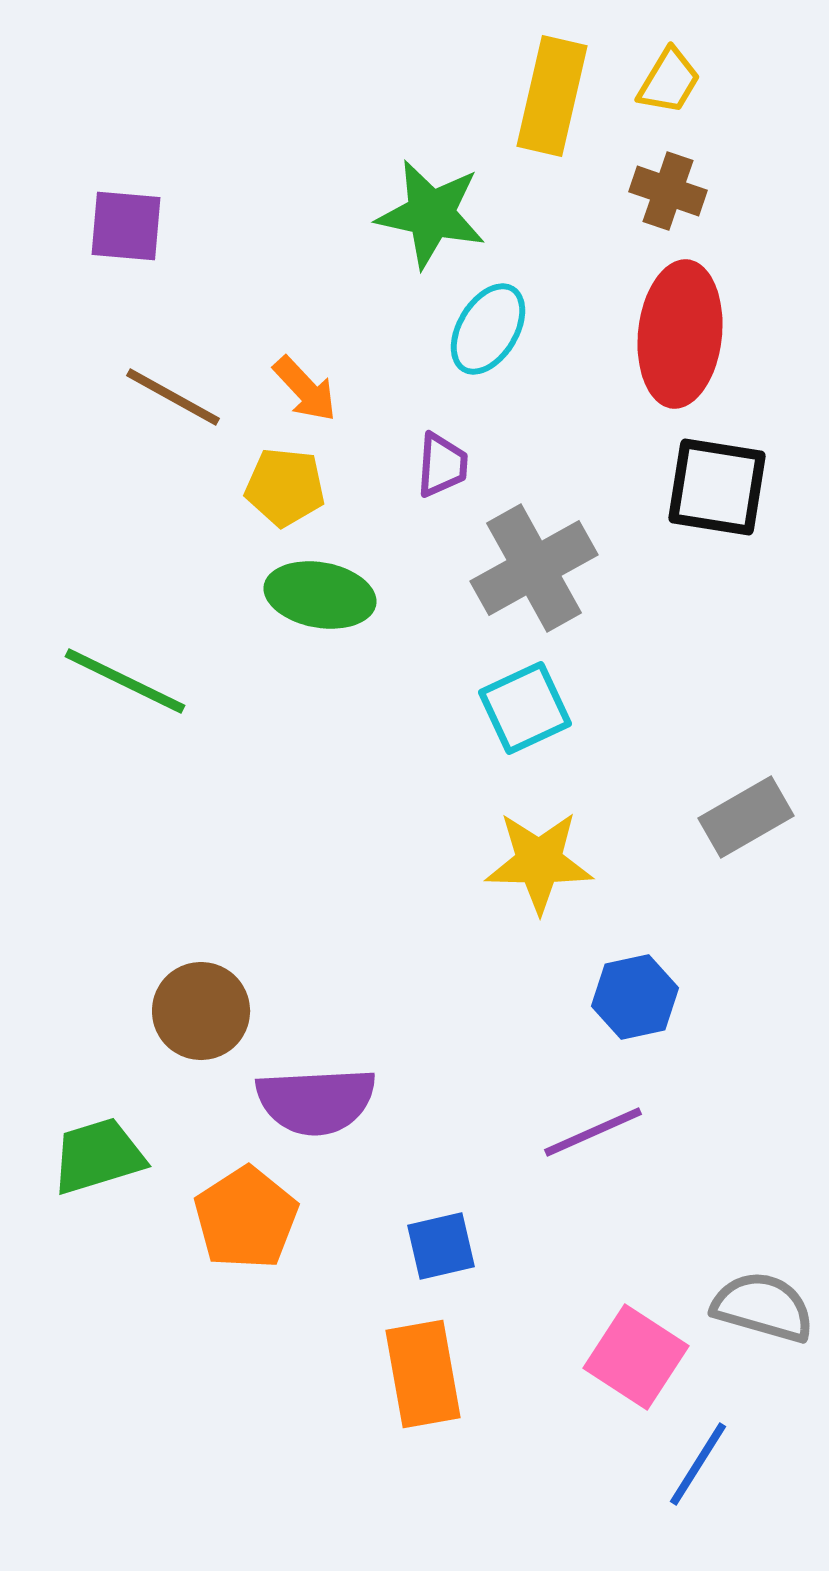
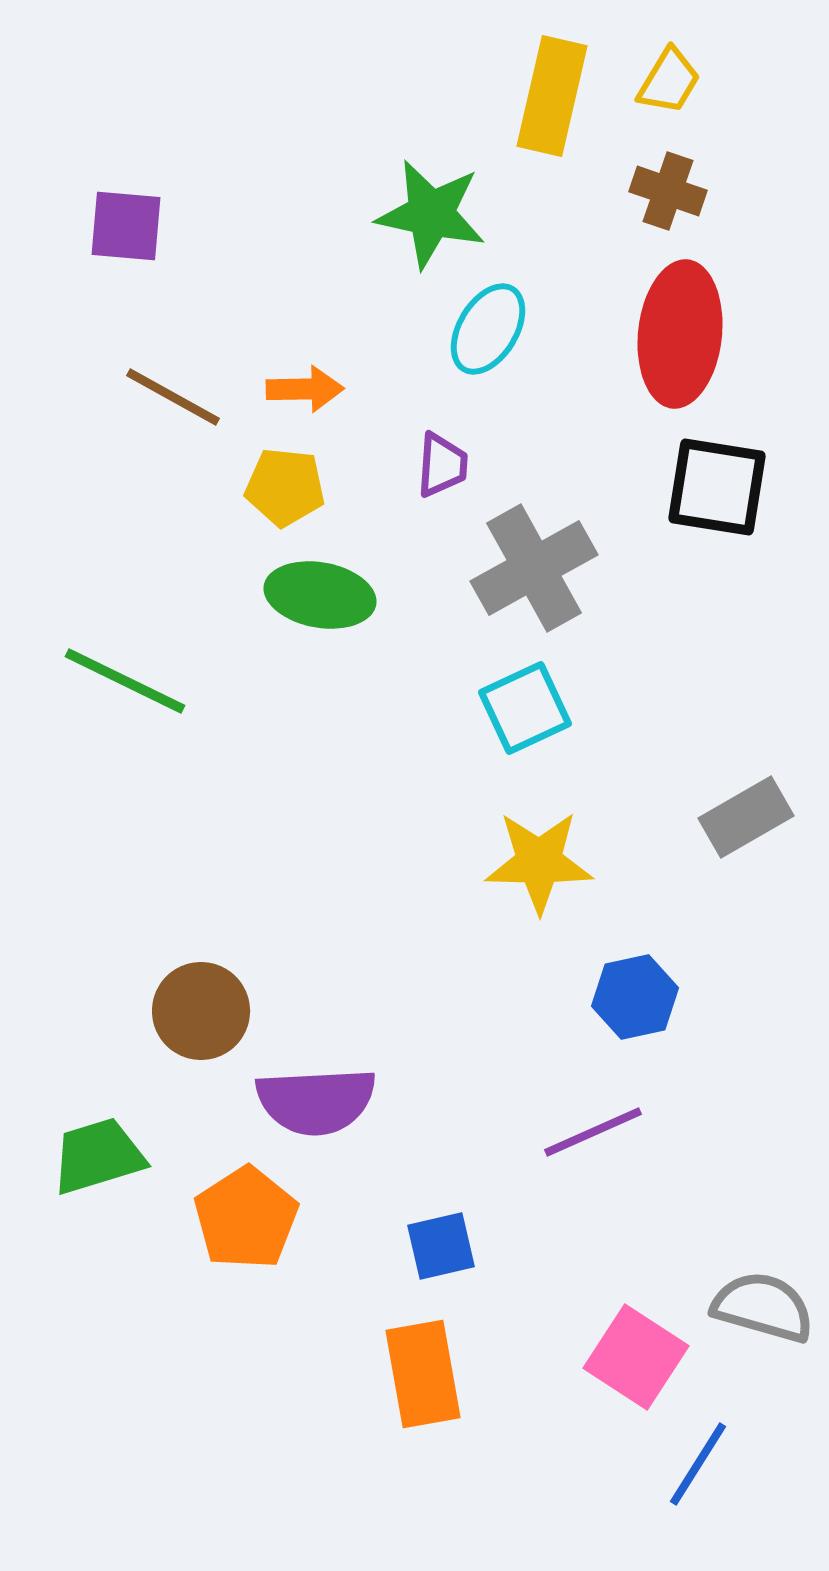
orange arrow: rotated 48 degrees counterclockwise
